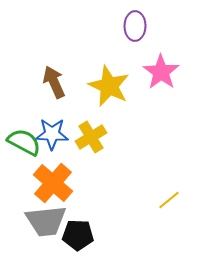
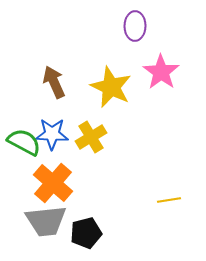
yellow star: moved 2 px right, 1 px down
yellow line: rotated 30 degrees clockwise
black pentagon: moved 8 px right, 2 px up; rotated 16 degrees counterclockwise
